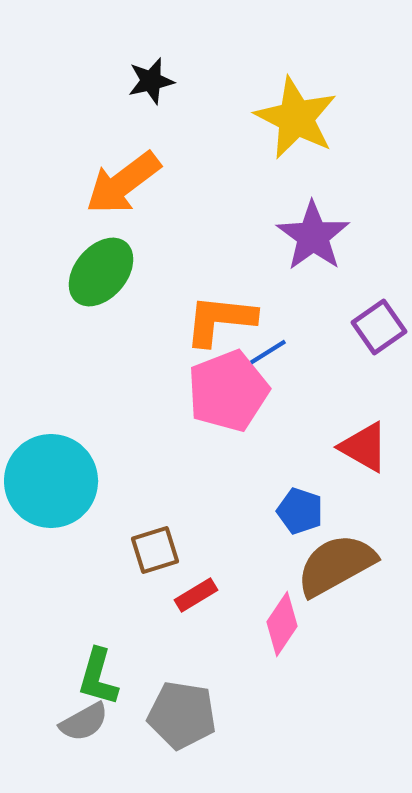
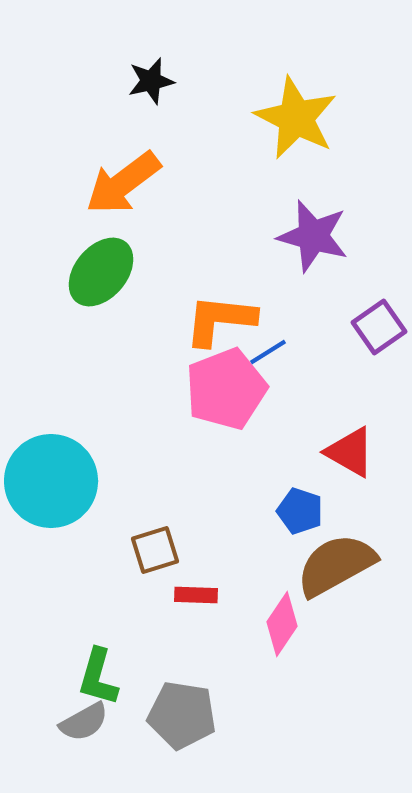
purple star: rotated 20 degrees counterclockwise
pink pentagon: moved 2 px left, 2 px up
red triangle: moved 14 px left, 5 px down
red rectangle: rotated 33 degrees clockwise
